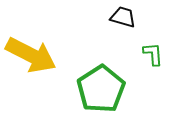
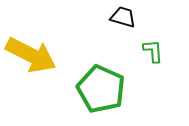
green L-shape: moved 3 px up
green pentagon: rotated 15 degrees counterclockwise
